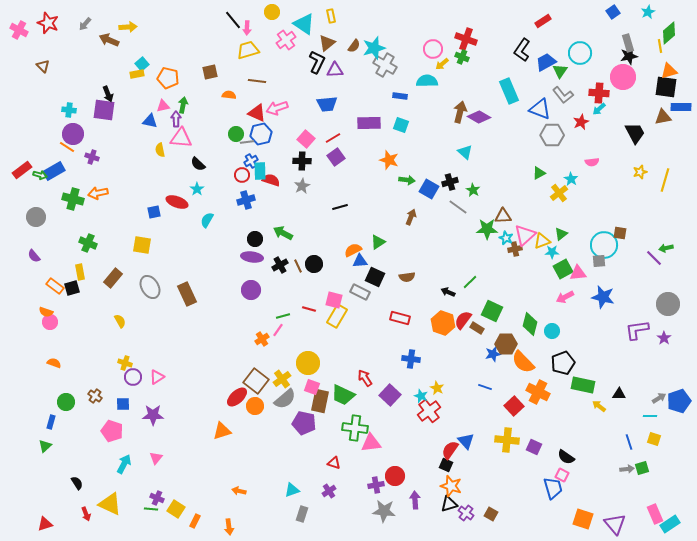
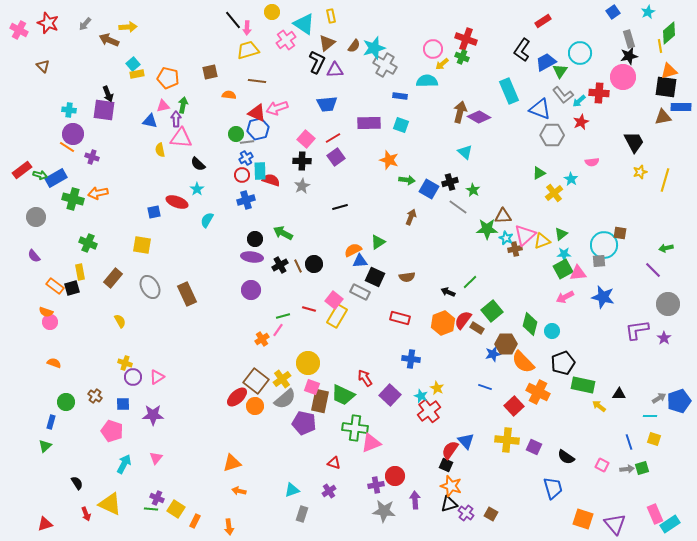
gray rectangle at (628, 43): moved 1 px right, 4 px up
cyan square at (142, 64): moved 9 px left
cyan arrow at (599, 109): moved 20 px left, 8 px up
black trapezoid at (635, 133): moved 1 px left, 9 px down
blue hexagon at (261, 134): moved 3 px left, 5 px up
blue cross at (251, 161): moved 5 px left, 3 px up
blue rectangle at (54, 171): moved 2 px right, 7 px down
yellow cross at (559, 193): moved 5 px left
cyan star at (552, 252): moved 12 px right, 2 px down
purple line at (654, 258): moved 1 px left, 12 px down
pink square at (334, 300): rotated 24 degrees clockwise
green square at (492, 311): rotated 25 degrees clockwise
orange hexagon at (443, 323): rotated 20 degrees clockwise
orange triangle at (222, 431): moved 10 px right, 32 px down
pink triangle at (371, 443): rotated 15 degrees counterclockwise
pink square at (562, 475): moved 40 px right, 10 px up
